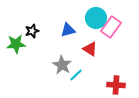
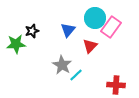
cyan circle: moved 1 px left
blue triangle: rotated 35 degrees counterclockwise
red triangle: moved 3 px up; rotated 42 degrees clockwise
